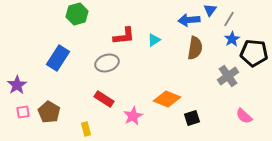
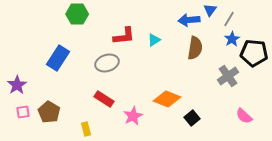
green hexagon: rotated 15 degrees clockwise
black square: rotated 21 degrees counterclockwise
